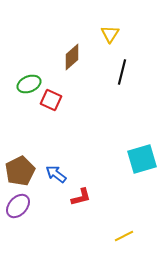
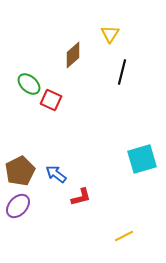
brown diamond: moved 1 px right, 2 px up
green ellipse: rotated 65 degrees clockwise
